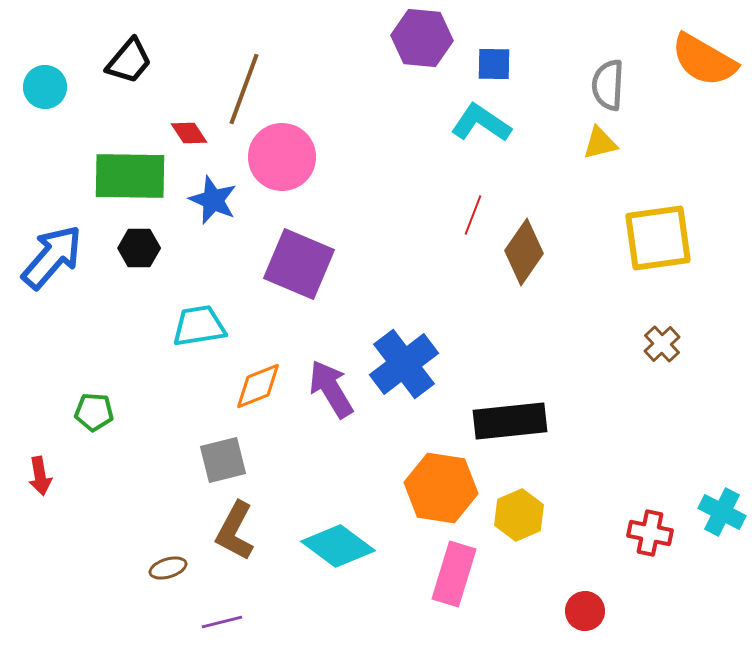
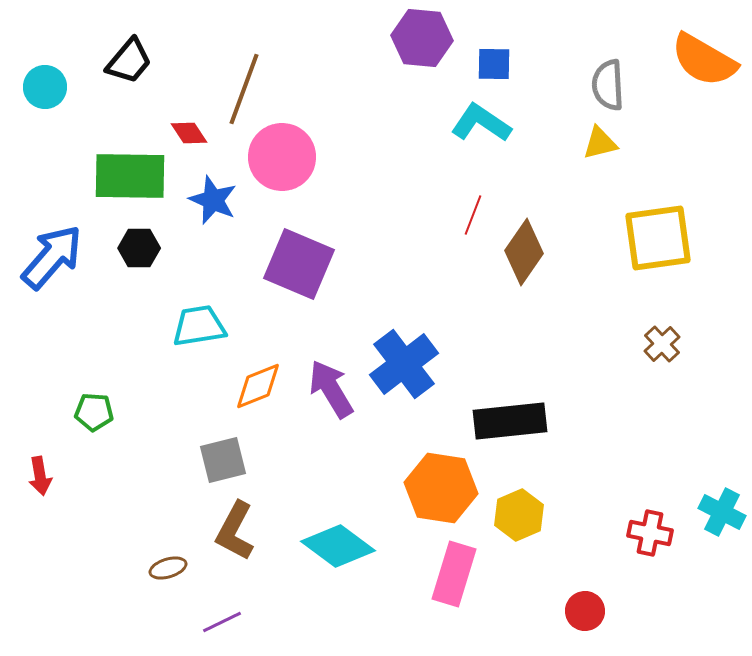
gray semicircle: rotated 6 degrees counterclockwise
purple line: rotated 12 degrees counterclockwise
